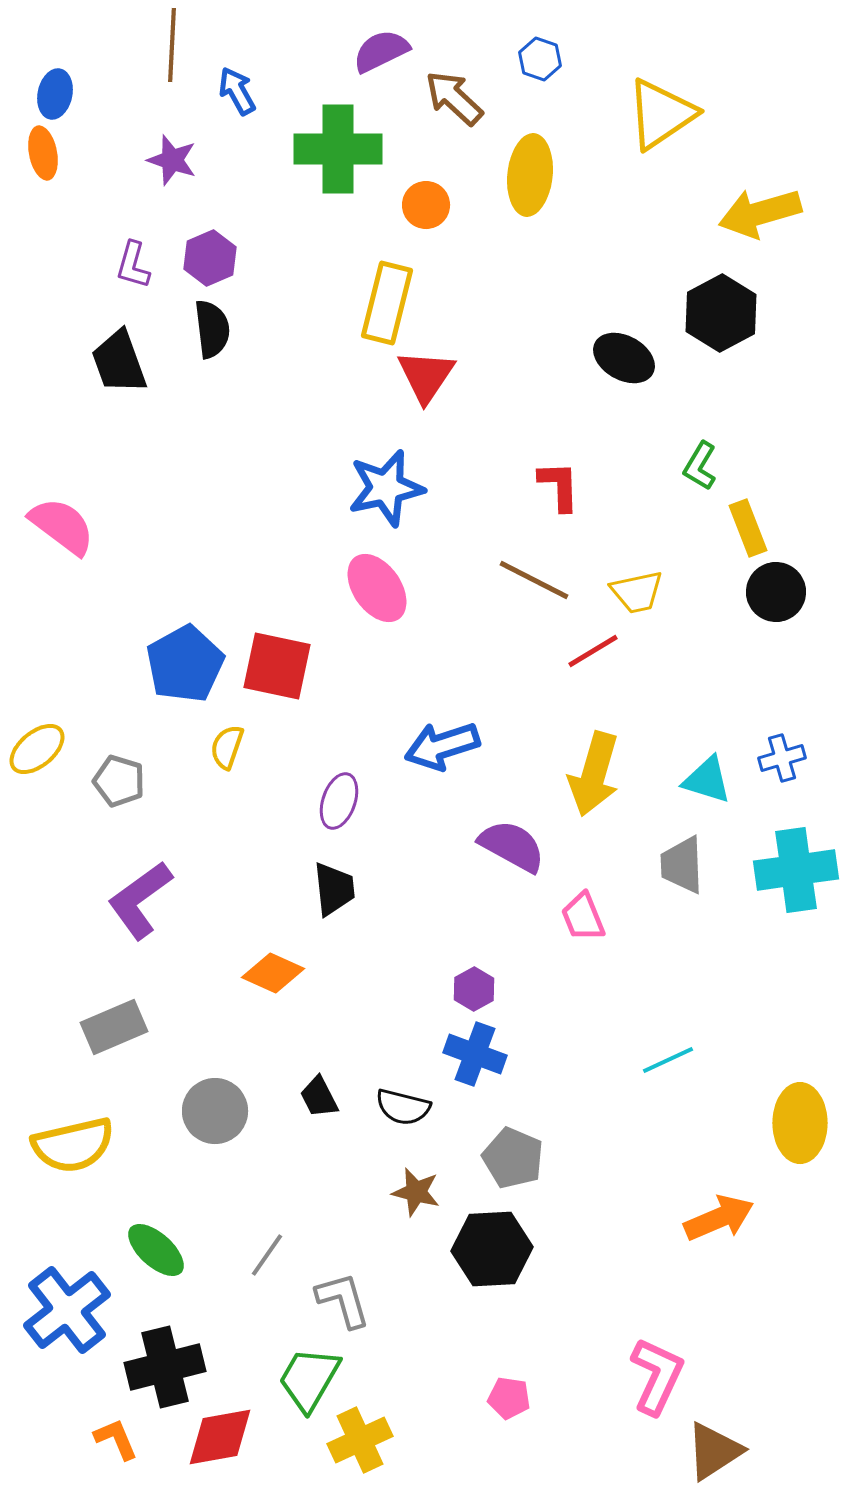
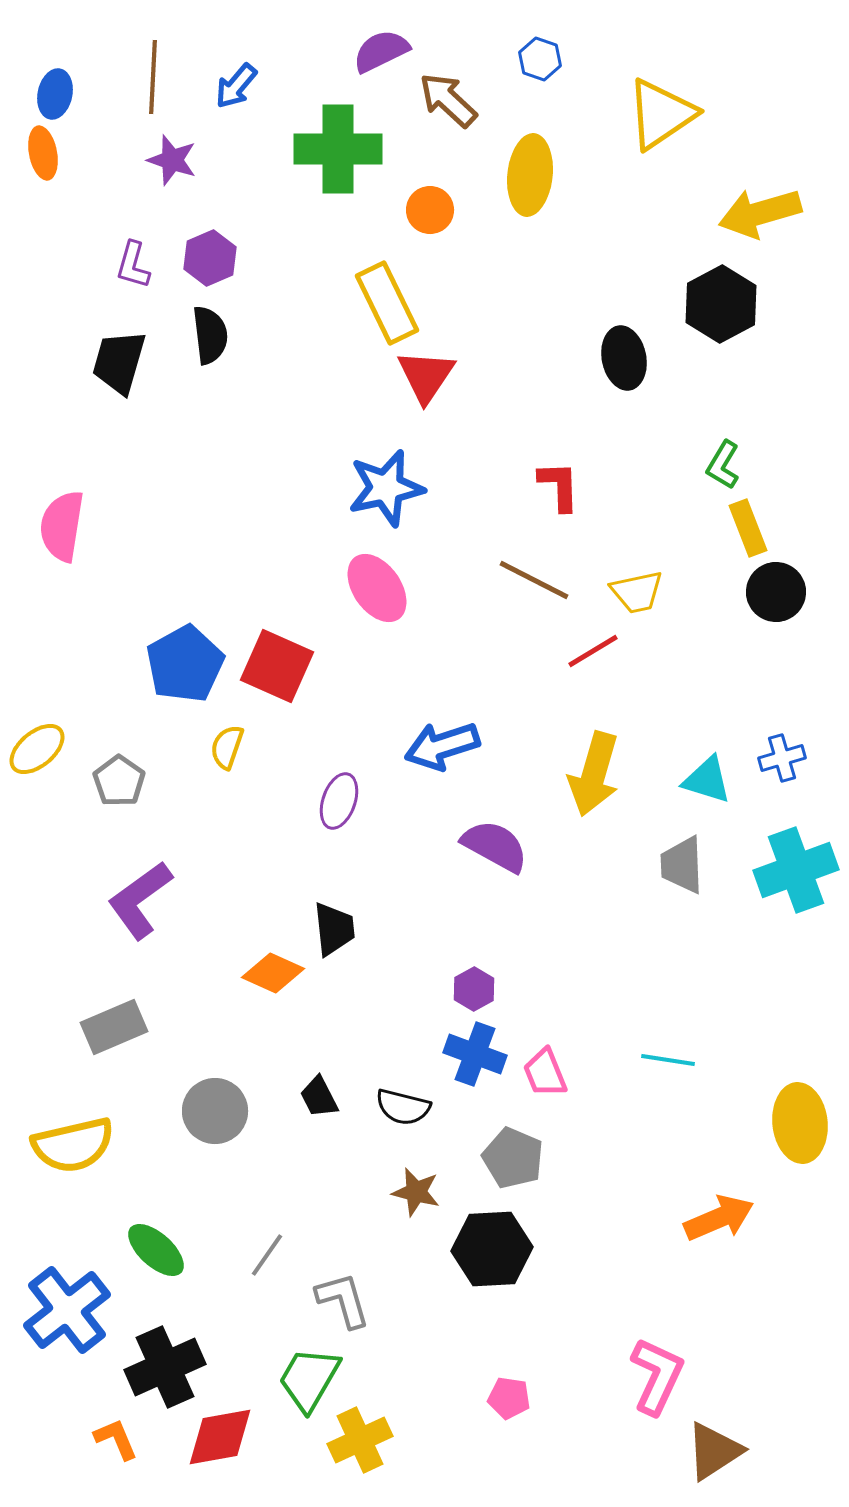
brown line at (172, 45): moved 19 px left, 32 px down
blue arrow at (237, 91): moved 1 px left, 5 px up; rotated 111 degrees counterclockwise
brown arrow at (454, 98): moved 6 px left, 2 px down
orange circle at (426, 205): moved 4 px right, 5 px down
yellow rectangle at (387, 303): rotated 40 degrees counterclockwise
black hexagon at (721, 313): moved 9 px up
black semicircle at (212, 329): moved 2 px left, 6 px down
black ellipse at (624, 358): rotated 50 degrees clockwise
black trapezoid at (119, 362): rotated 36 degrees clockwise
green L-shape at (700, 466): moved 23 px right, 1 px up
pink semicircle at (62, 526): rotated 118 degrees counterclockwise
red square at (277, 666): rotated 12 degrees clockwise
gray pentagon at (119, 781): rotated 18 degrees clockwise
purple semicircle at (512, 846): moved 17 px left
cyan cross at (796, 870): rotated 12 degrees counterclockwise
black trapezoid at (334, 889): moved 40 px down
pink trapezoid at (583, 917): moved 38 px left, 156 px down
cyan line at (668, 1060): rotated 34 degrees clockwise
yellow ellipse at (800, 1123): rotated 6 degrees counterclockwise
black cross at (165, 1367): rotated 10 degrees counterclockwise
